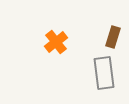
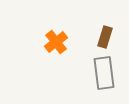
brown rectangle: moved 8 px left
